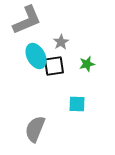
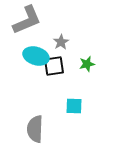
cyan ellipse: rotated 45 degrees counterclockwise
cyan square: moved 3 px left, 2 px down
gray semicircle: rotated 20 degrees counterclockwise
